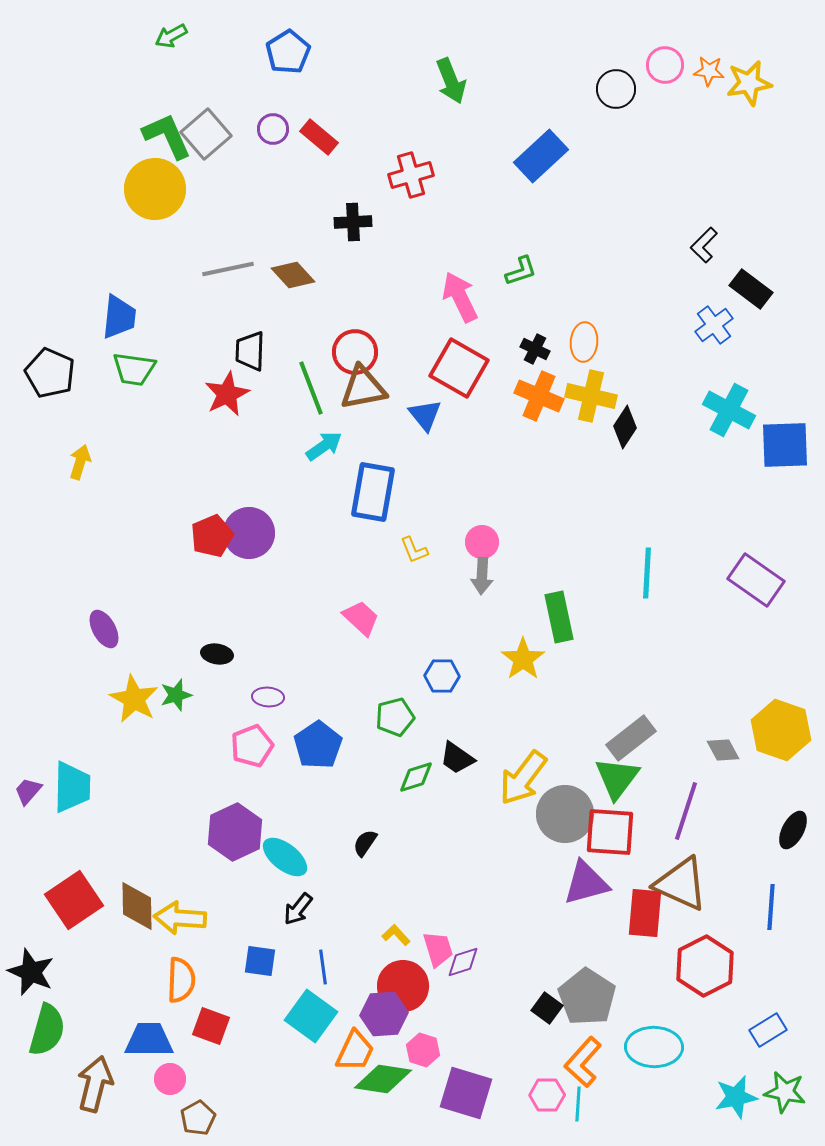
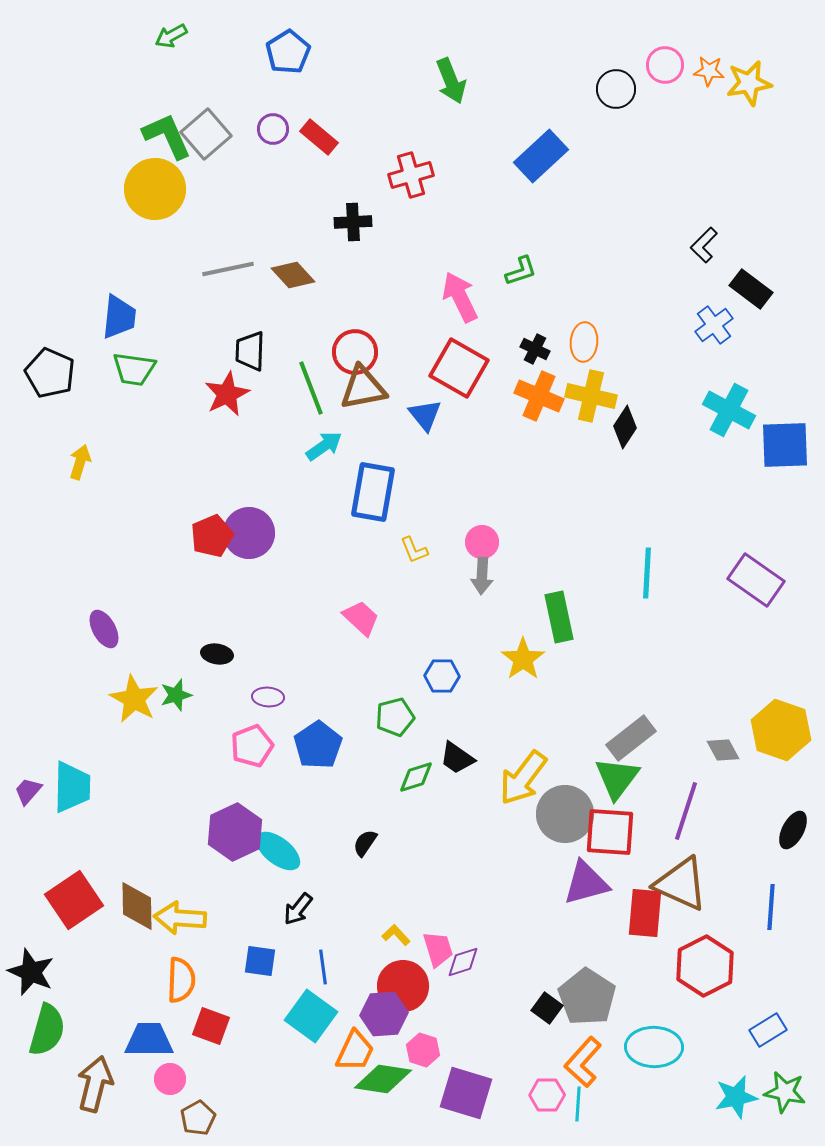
cyan ellipse at (285, 857): moved 7 px left, 6 px up
